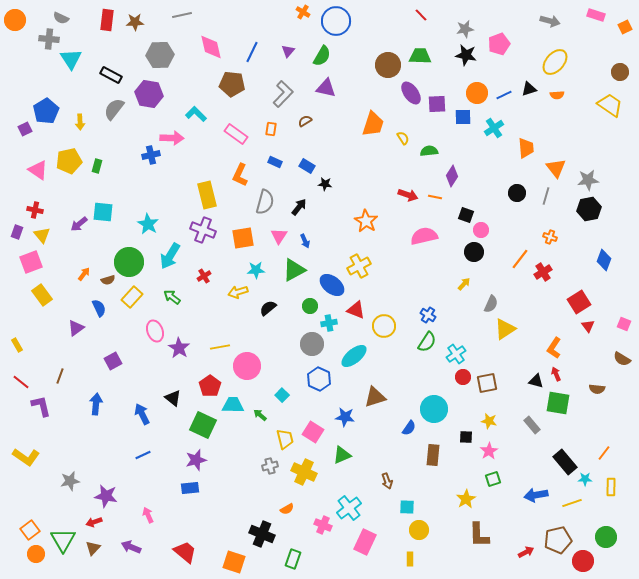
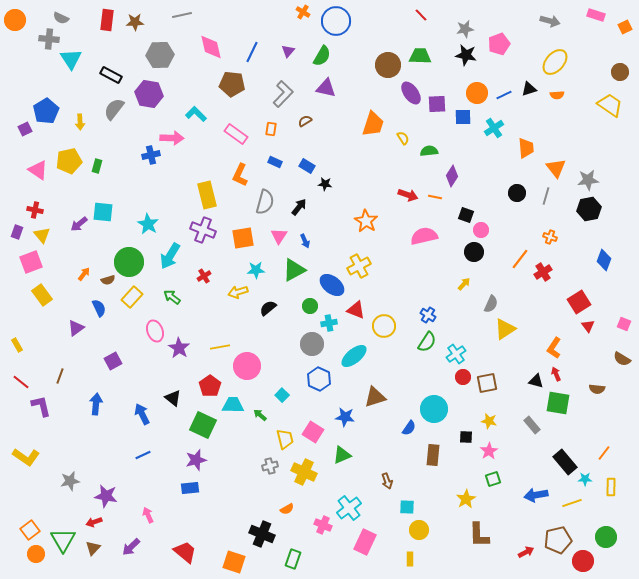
purple arrow at (131, 547): rotated 66 degrees counterclockwise
